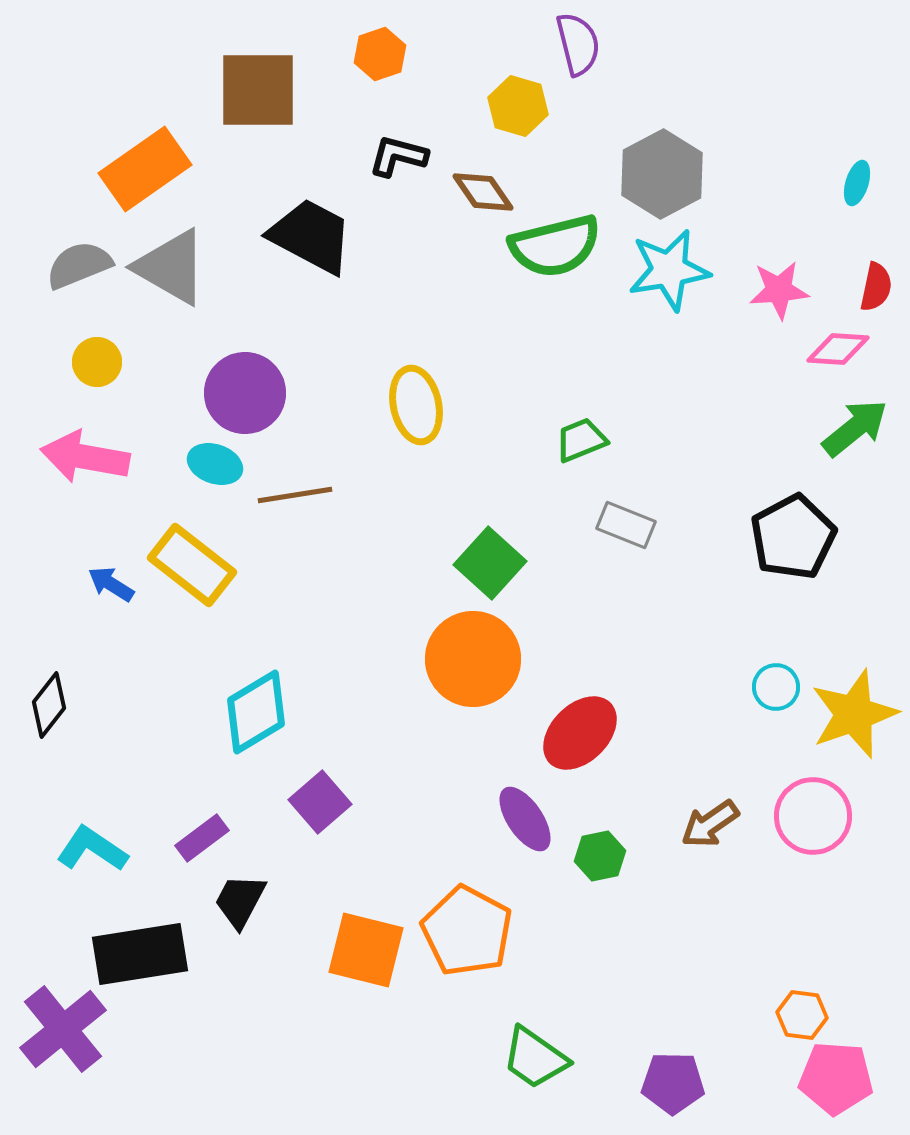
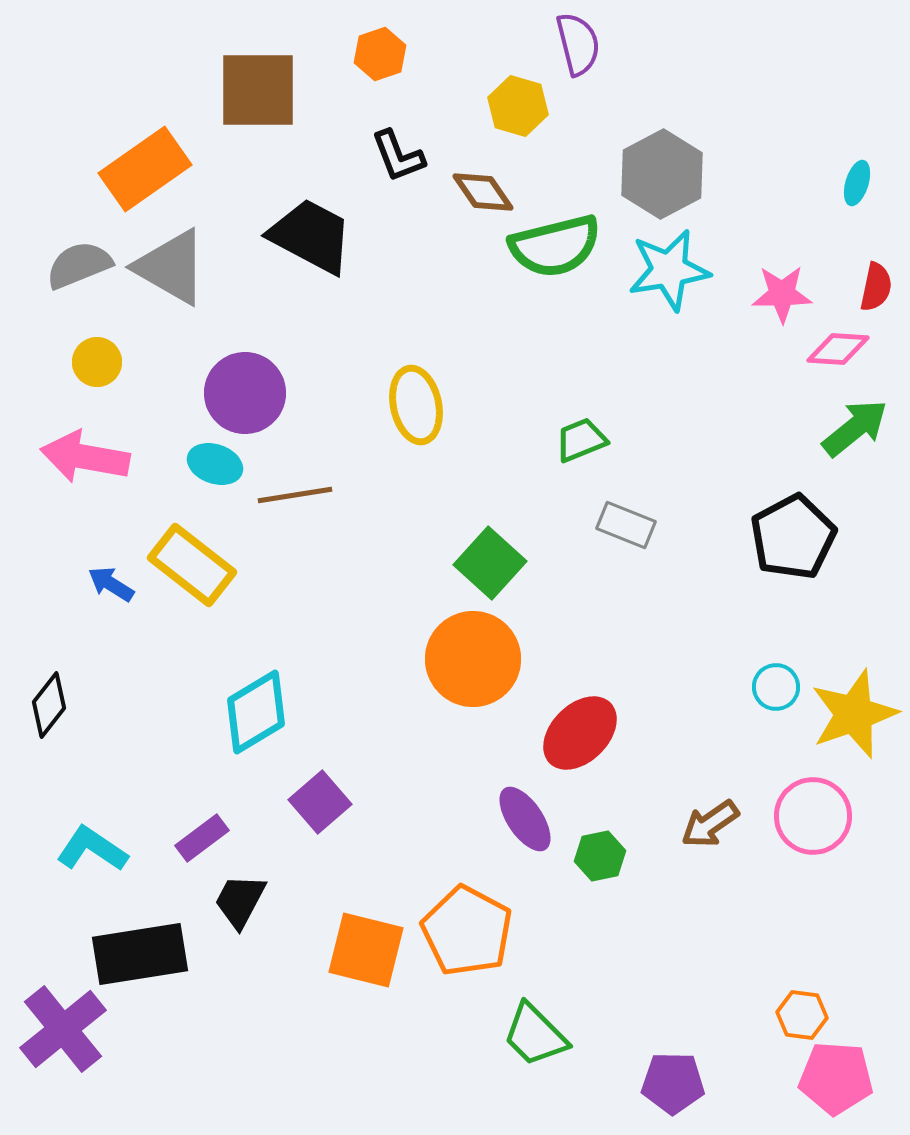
black L-shape at (398, 156): rotated 126 degrees counterclockwise
pink star at (779, 290): moved 3 px right, 4 px down; rotated 4 degrees clockwise
green trapezoid at (535, 1058): moved 23 px up; rotated 10 degrees clockwise
